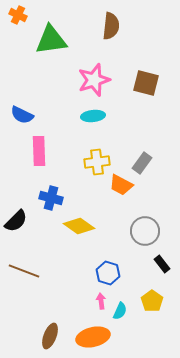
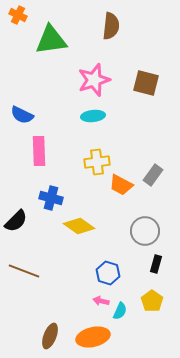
gray rectangle: moved 11 px right, 12 px down
black rectangle: moved 6 px left; rotated 54 degrees clockwise
pink arrow: rotated 70 degrees counterclockwise
